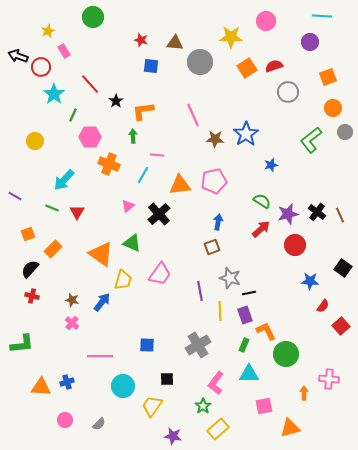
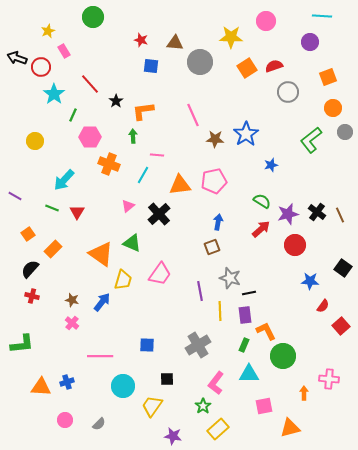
black arrow at (18, 56): moved 1 px left, 2 px down
orange square at (28, 234): rotated 16 degrees counterclockwise
purple rectangle at (245, 315): rotated 12 degrees clockwise
green circle at (286, 354): moved 3 px left, 2 px down
